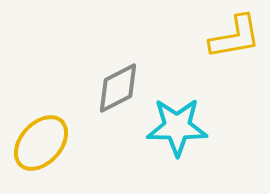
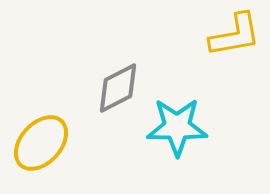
yellow L-shape: moved 2 px up
